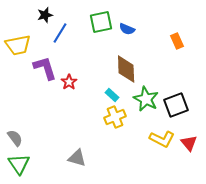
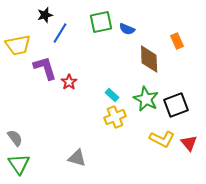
brown diamond: moved 23 px right, 10 px up
